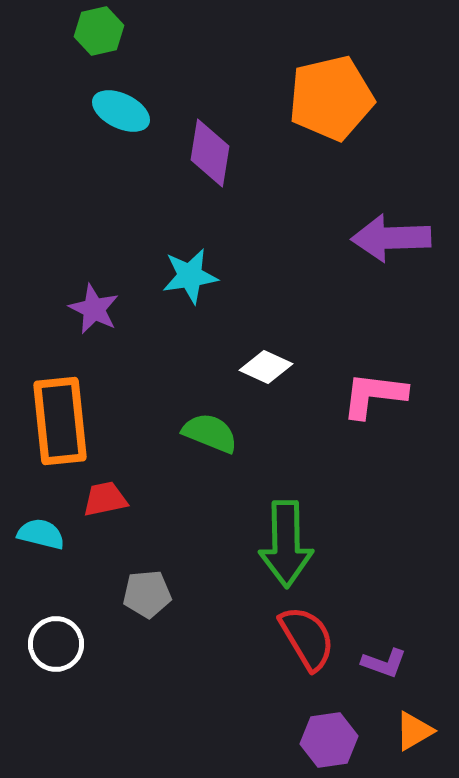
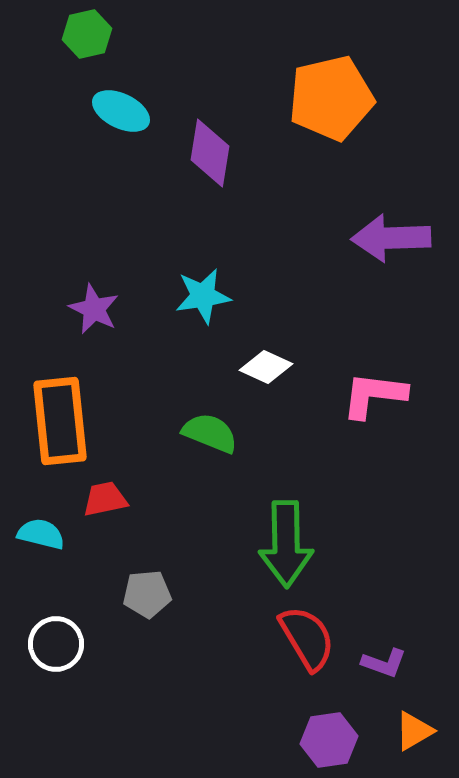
green hexagon: moved 12 px left, 3 px down
cyan star: moved 13 px right, 20 px down
